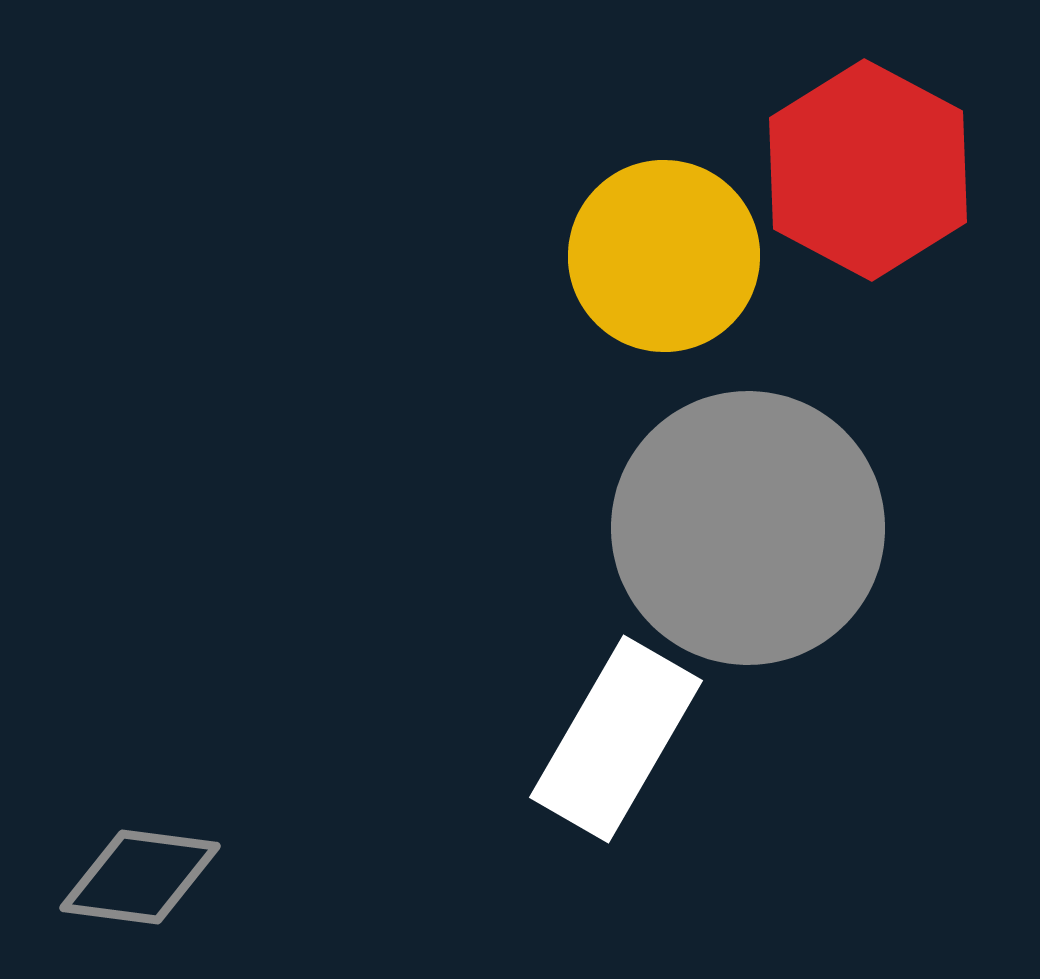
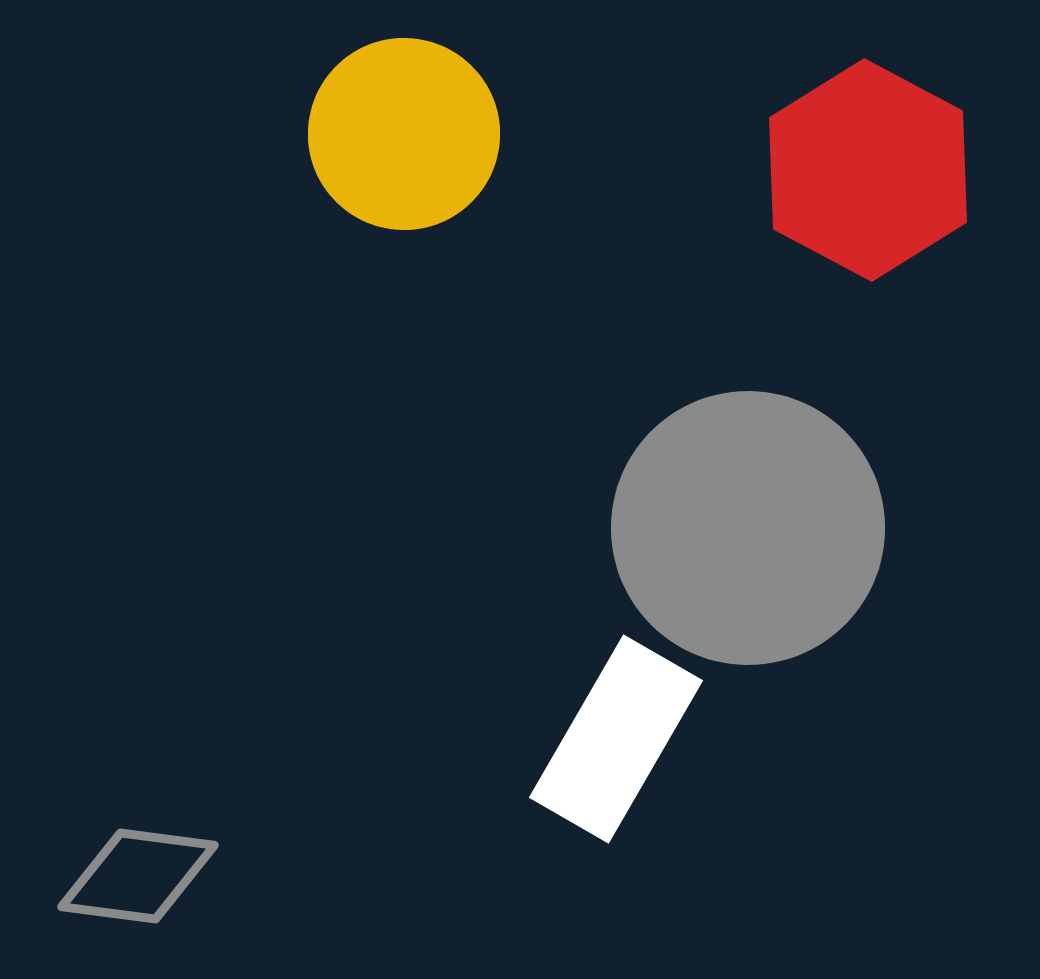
yellow circle: moved 260 px left, 122 px up
gray diamond: moved 2 px left, 1 px up
